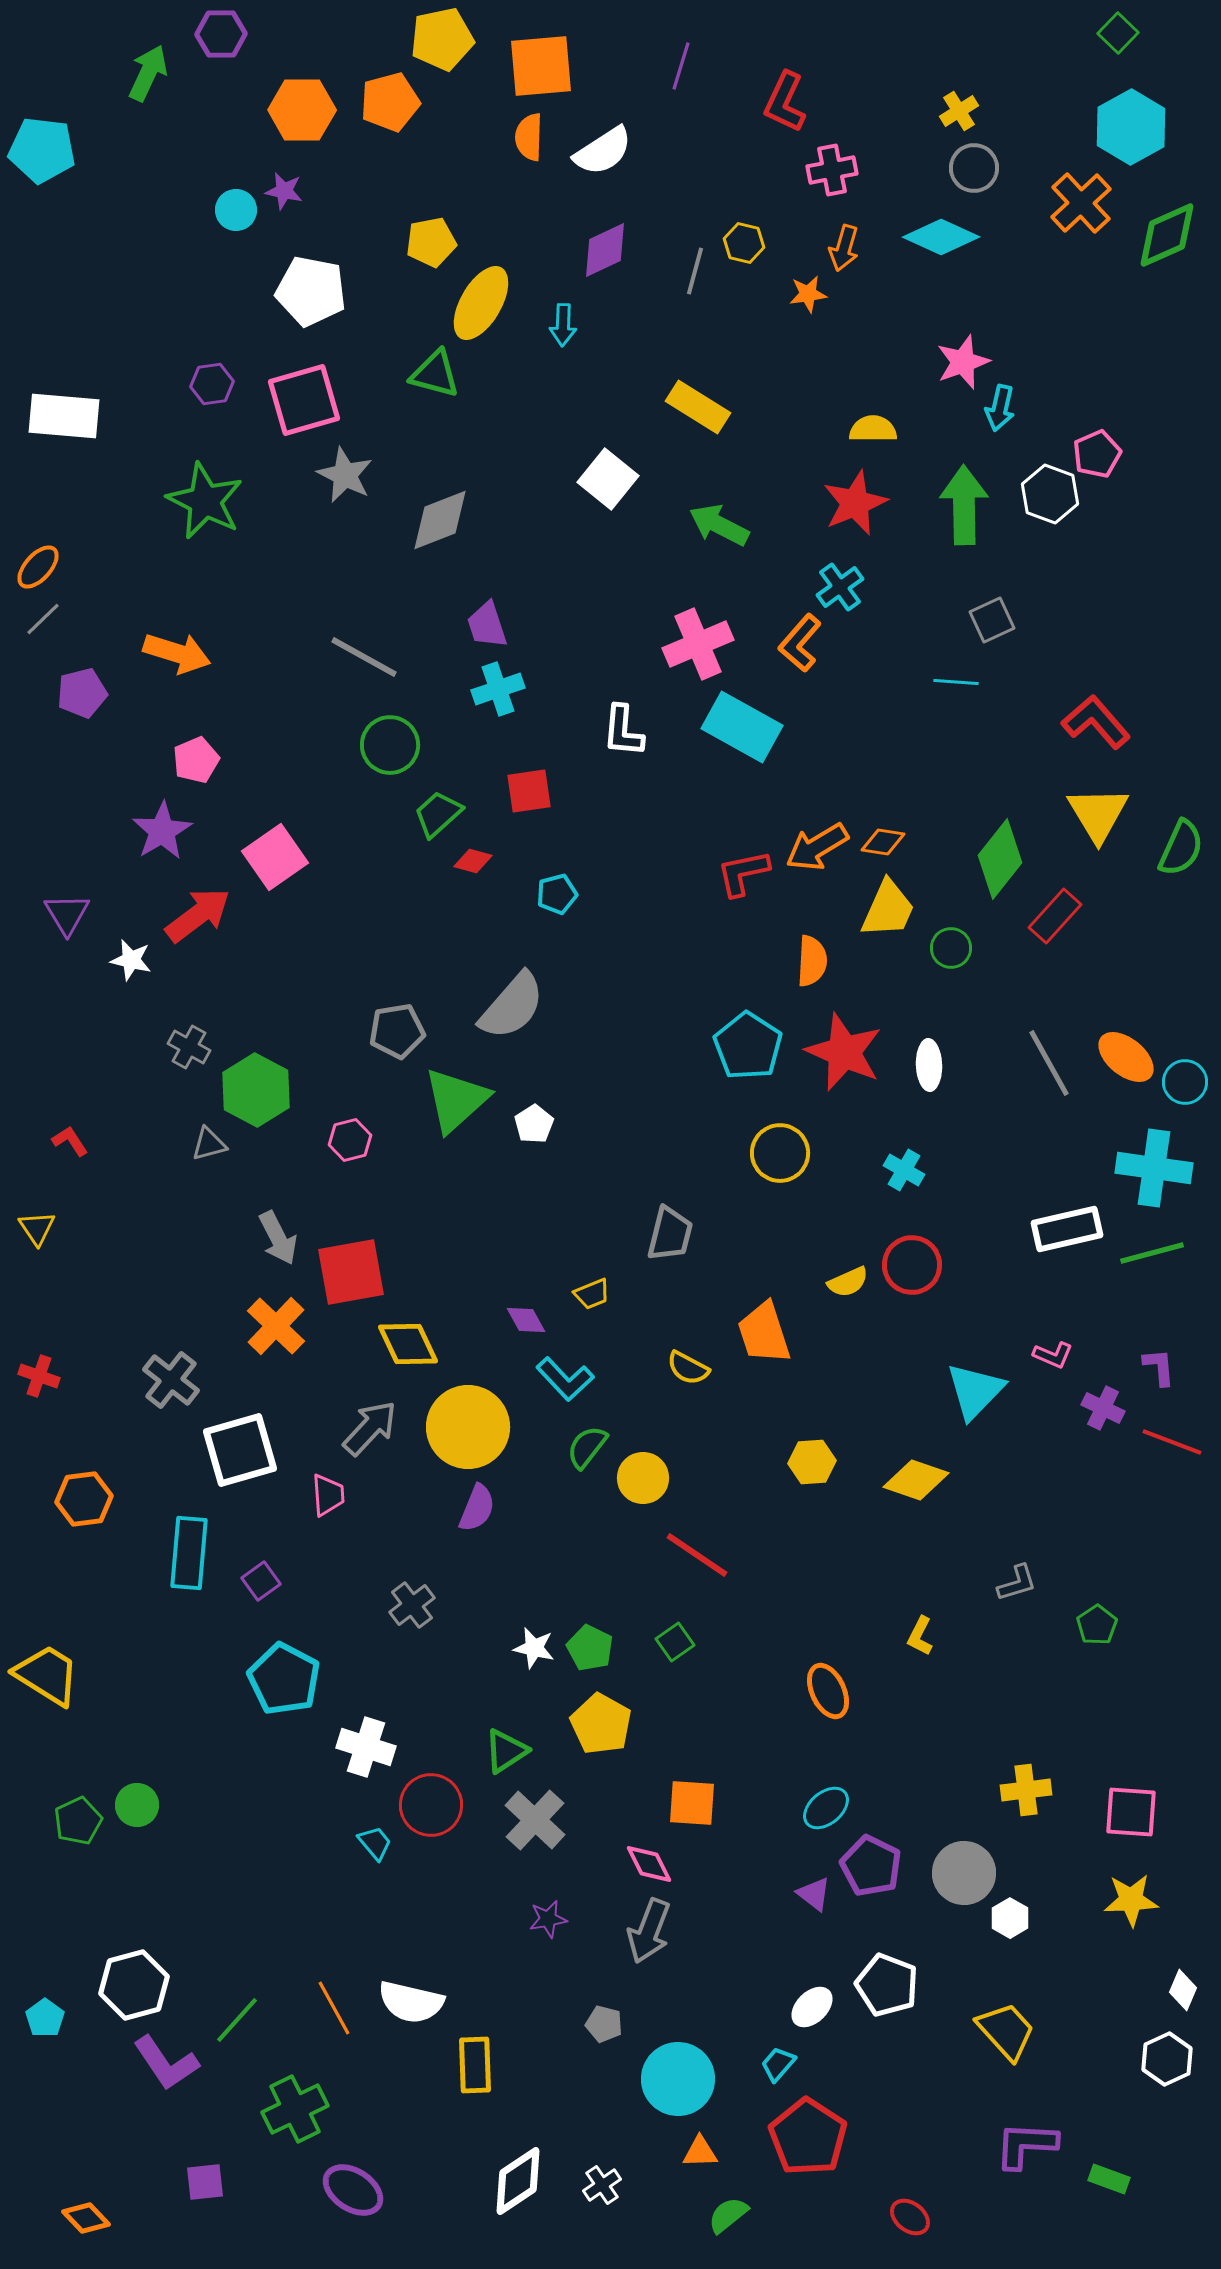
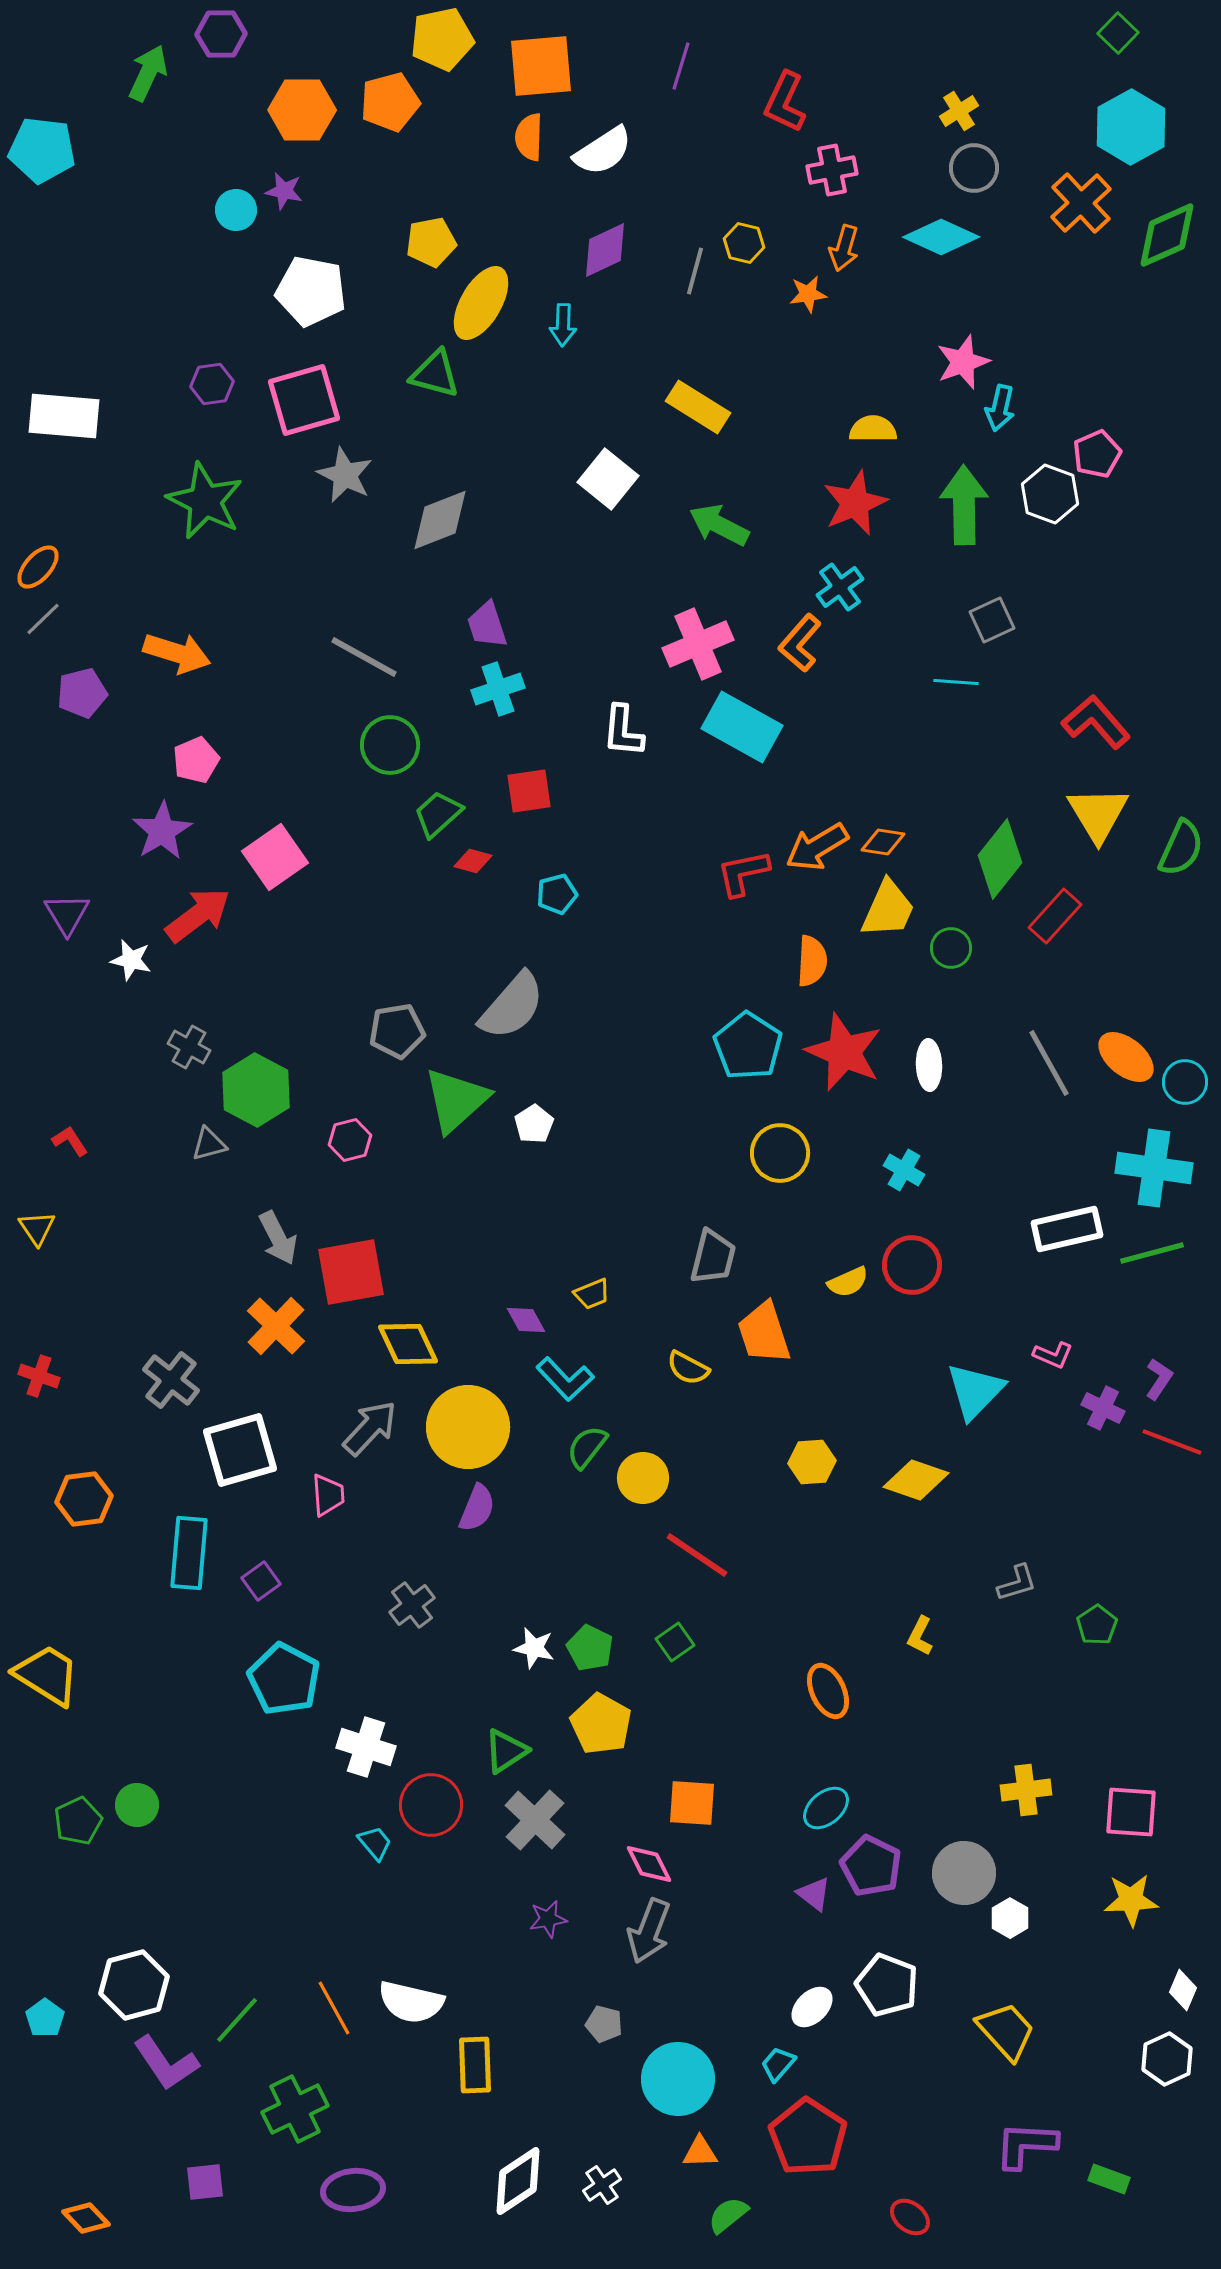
gray trapezoid at (670, 1234): moved 43 px right, 23 px down
purple L-shape at (1159, 1367): moved 12 px down; rotated 39 degrees clockwise
purple ellipse at (353, 2190): rotated 40 degrees counterclockwise
